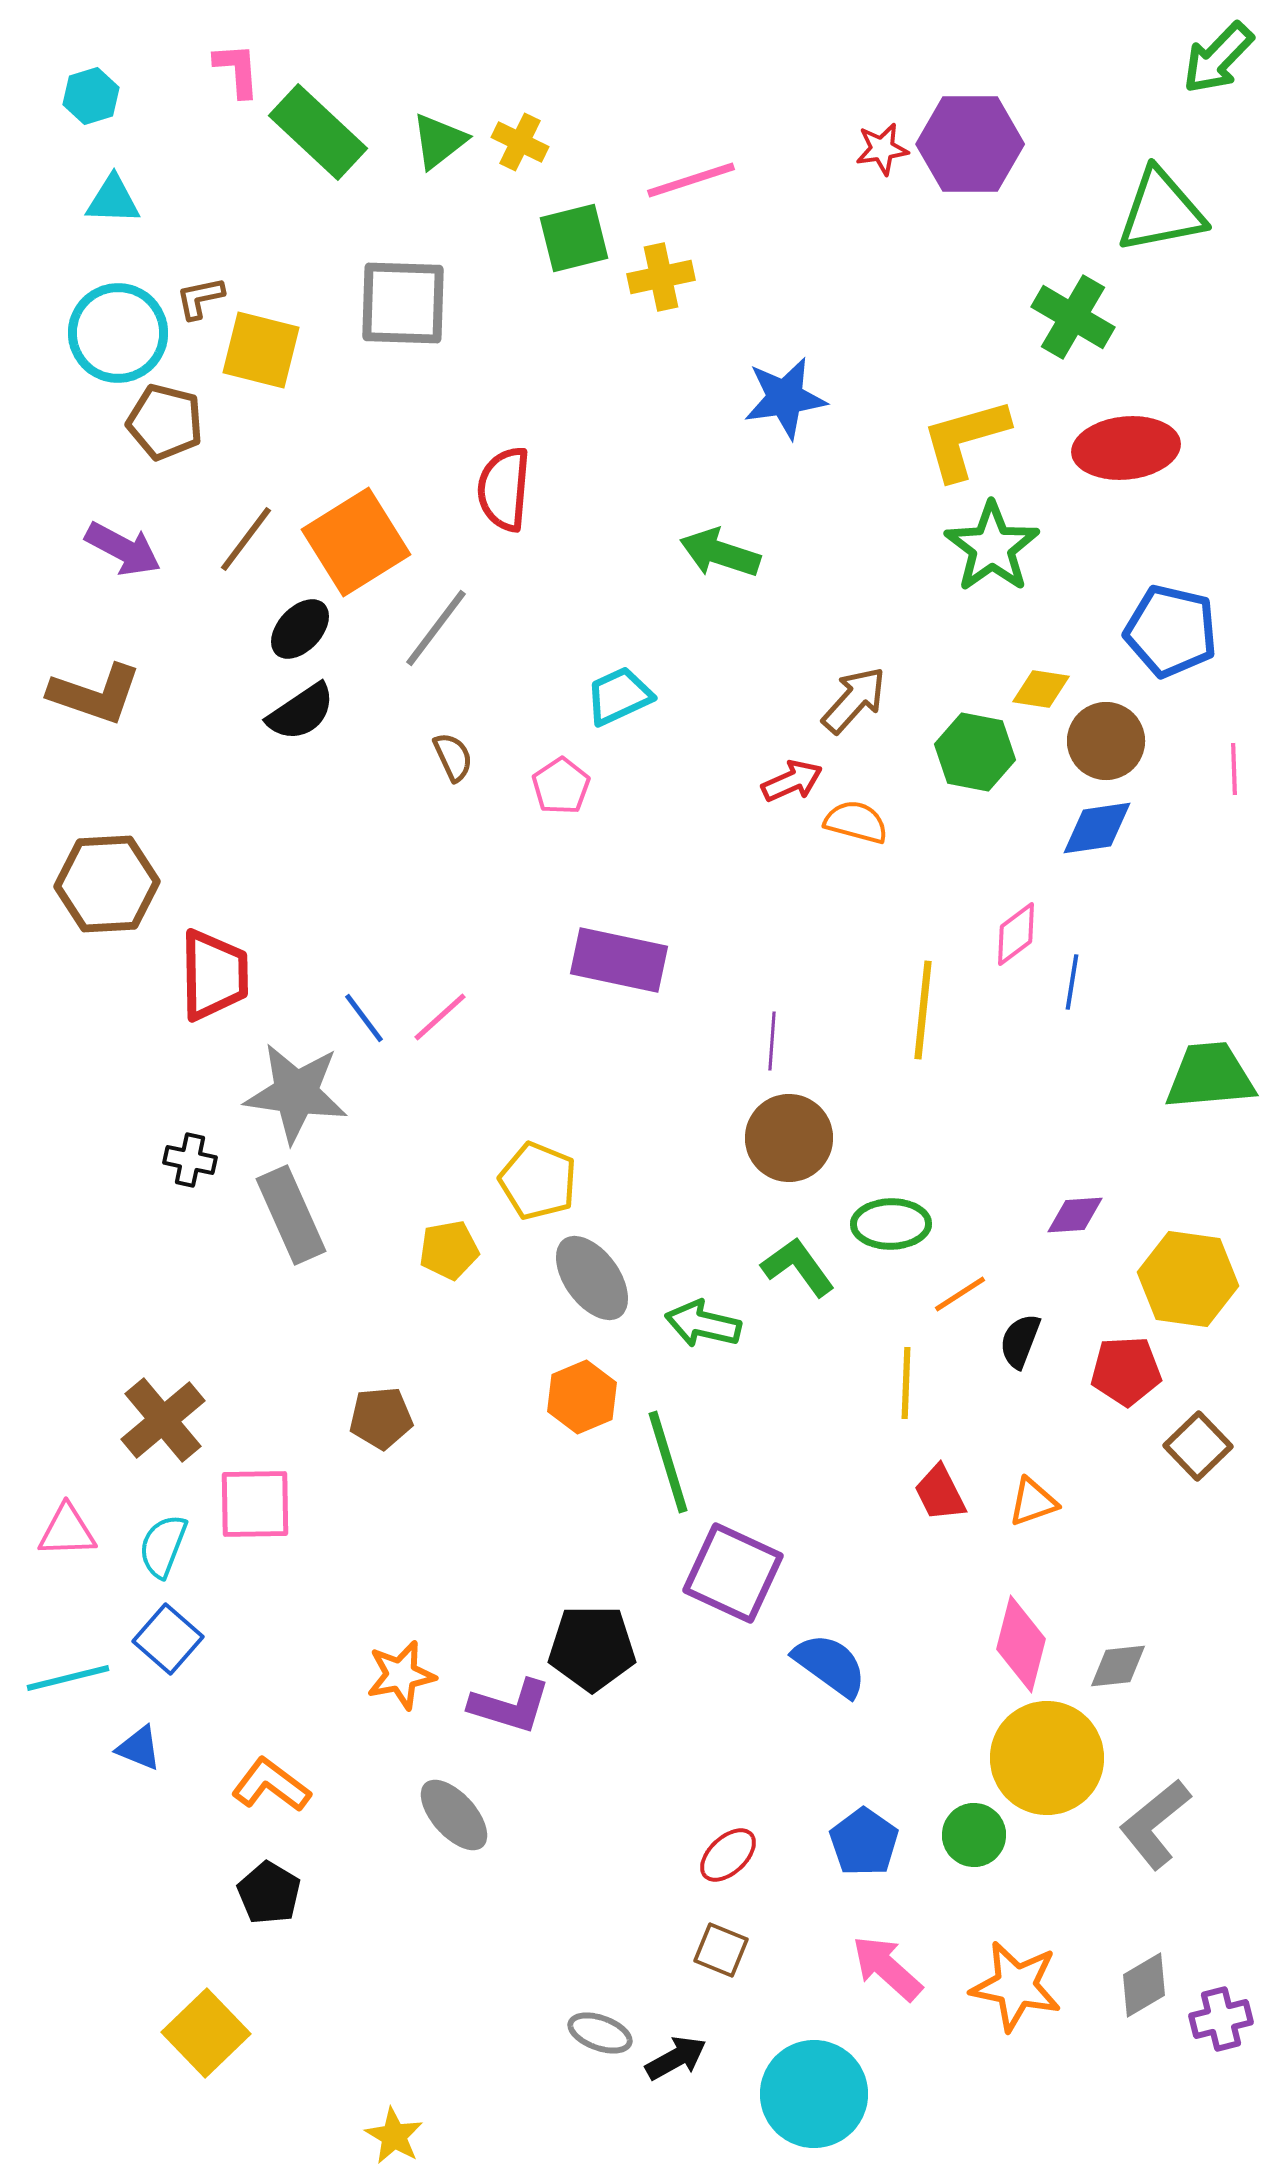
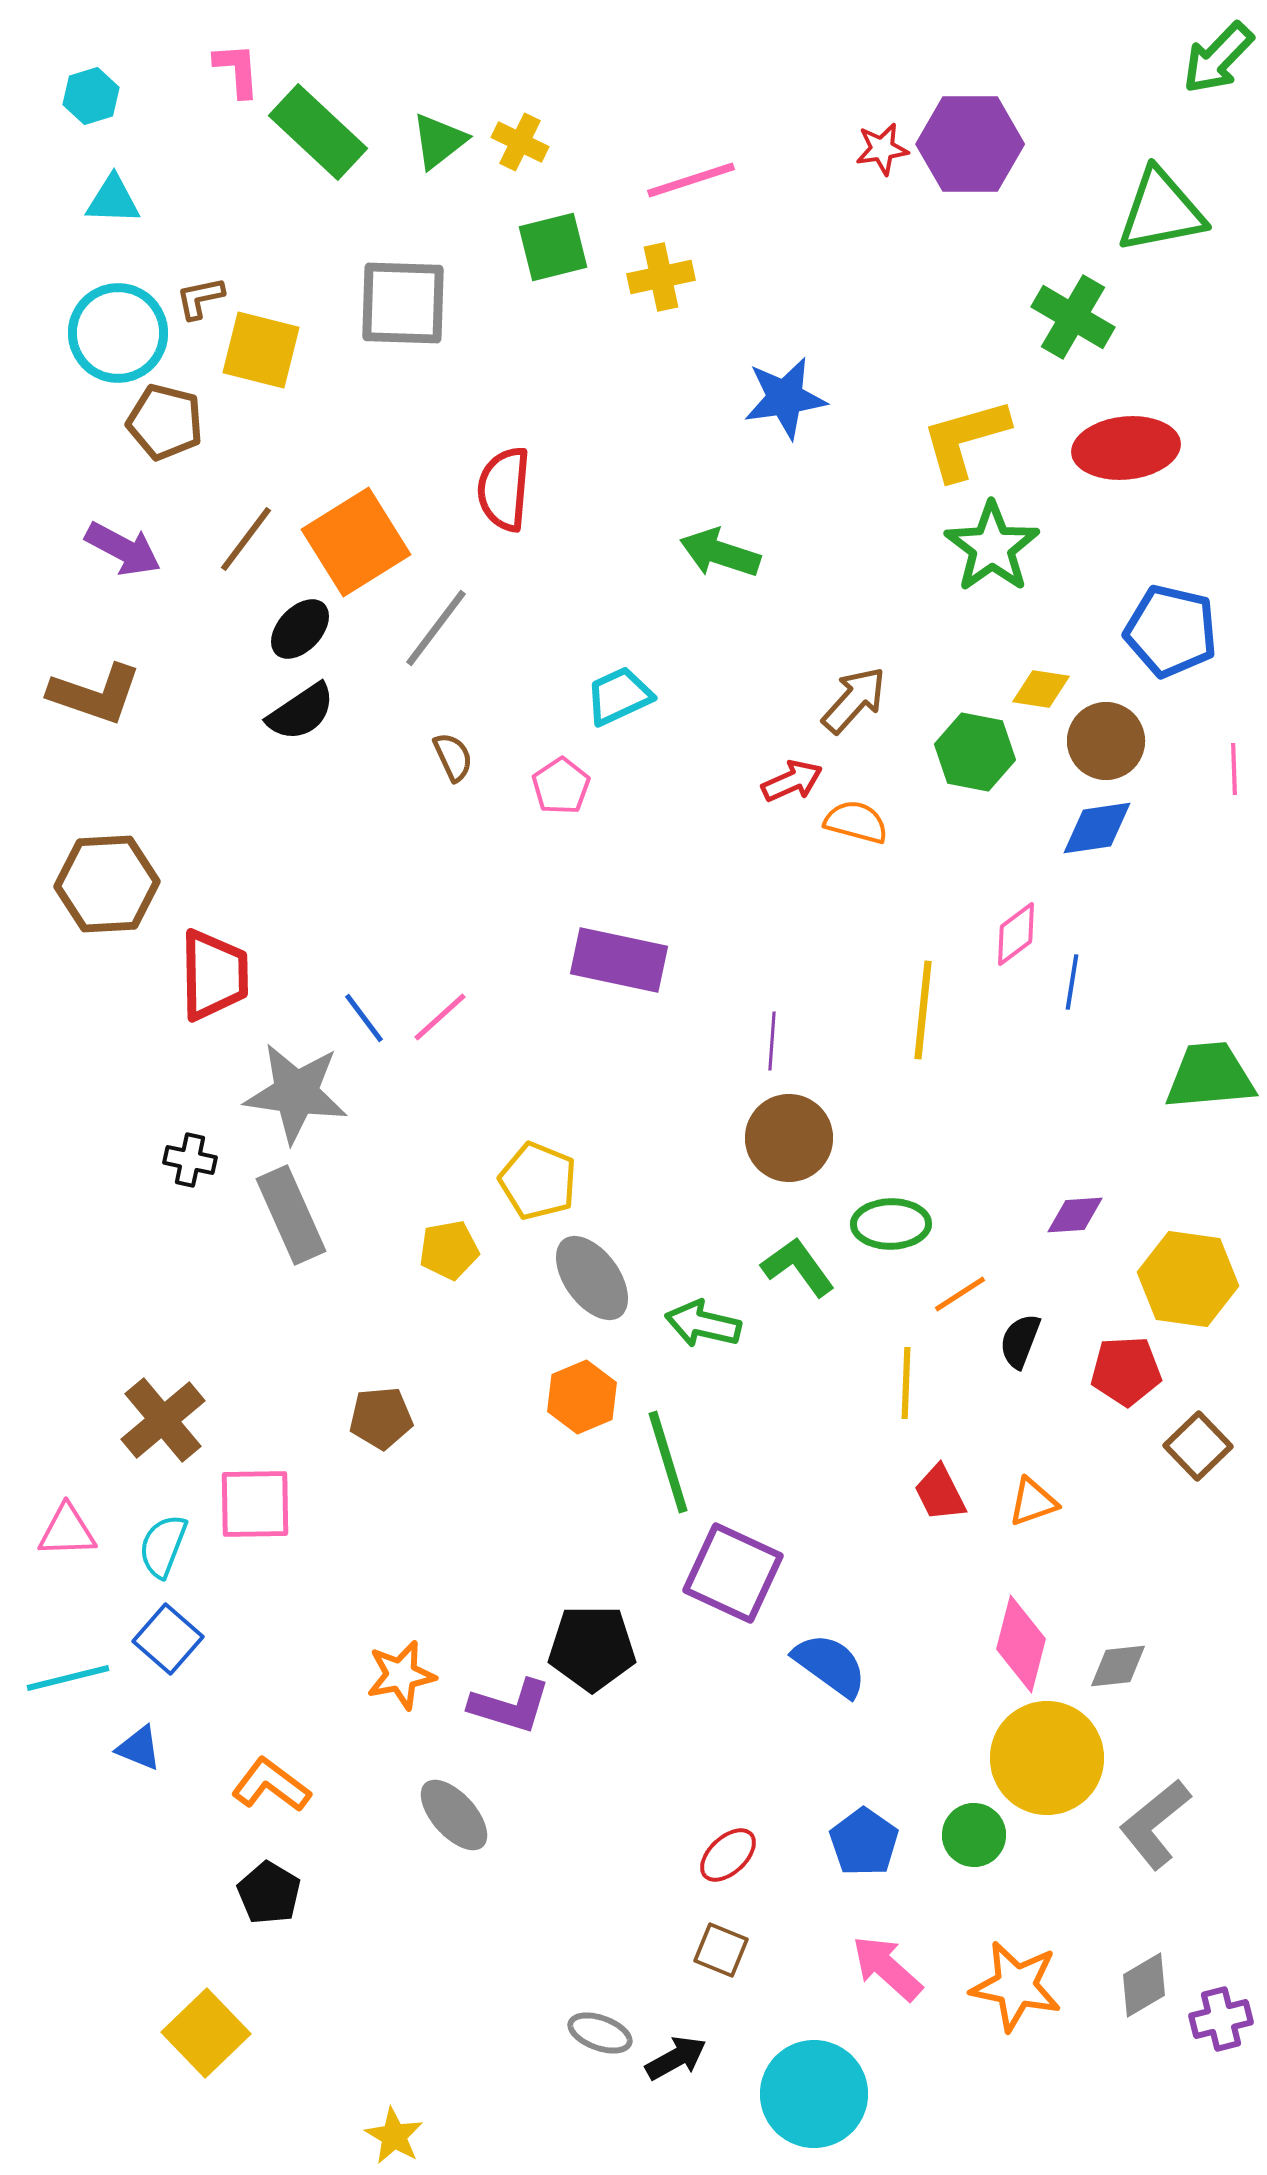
green square at (574, 238): moved 21 px left, 9 px down
